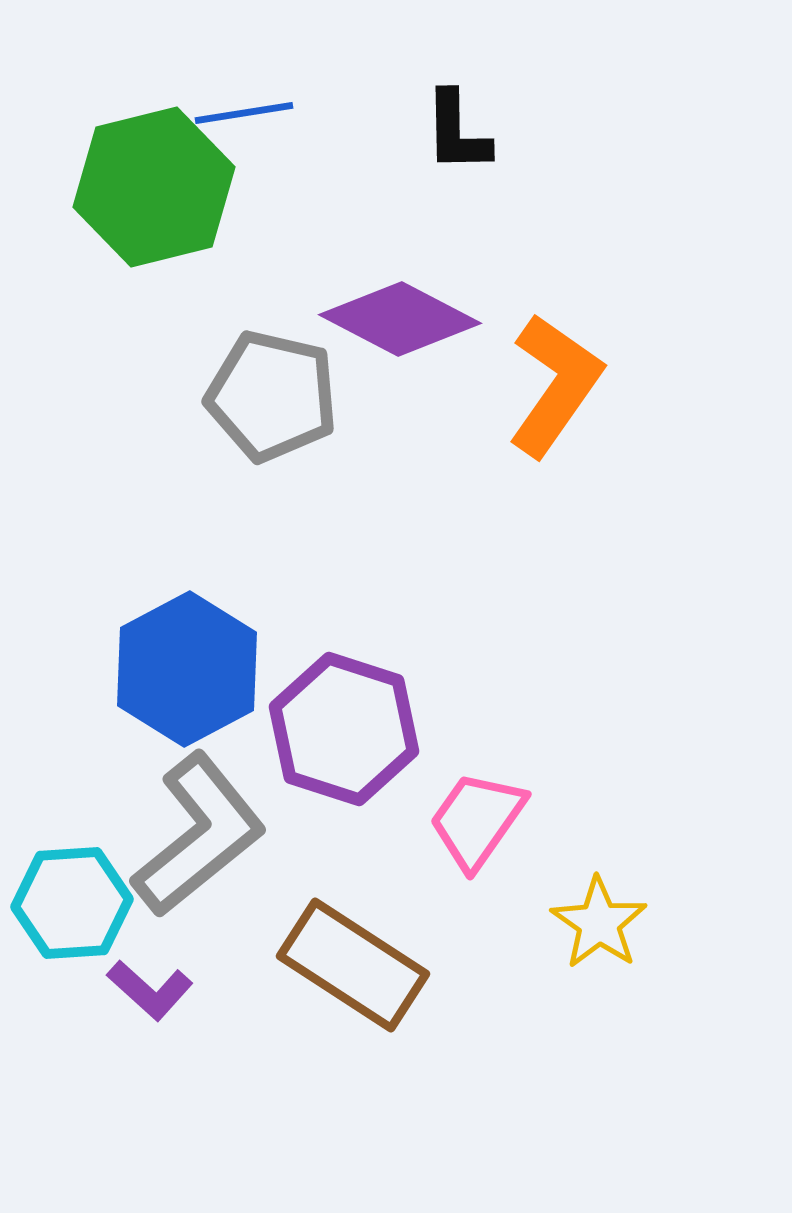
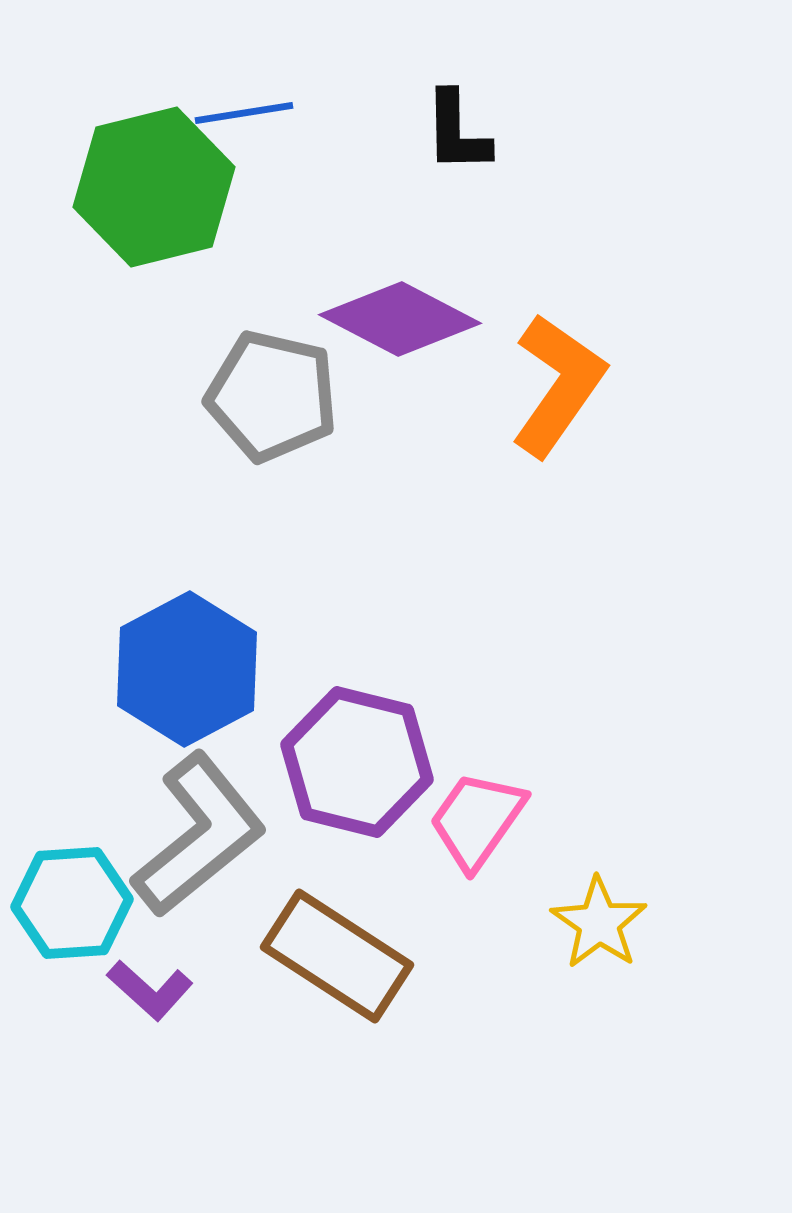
orange L-shape: moved 3 px right
purple hexagon: moved 13 px right, 33 px down; rotated 4 degrees counterclockwise
brown rectangle: moved 16 px left, 9 px up
